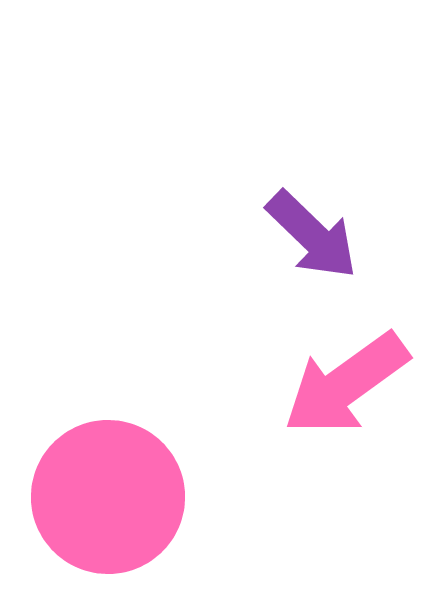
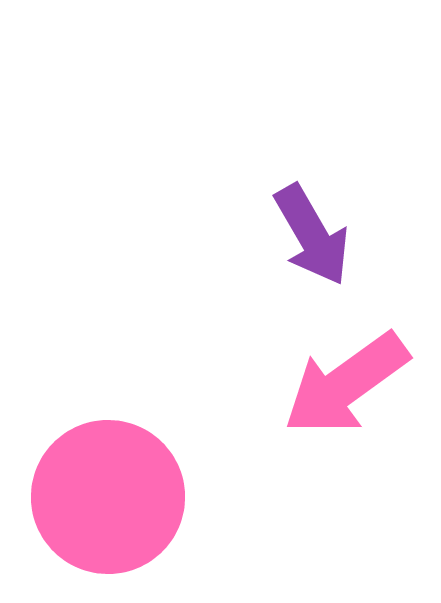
purple arrow: rotated 16 degrees clockwise
